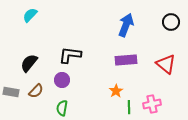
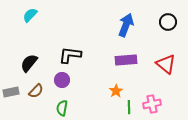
black circle: moved 3 px left
gray rectangle: rotated 21 degrees counterclockwise
